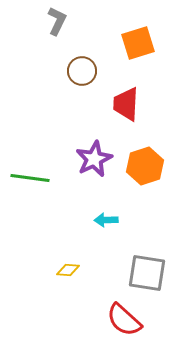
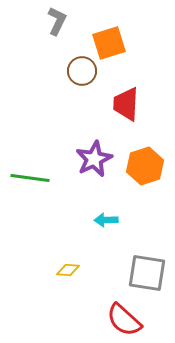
orange square: moved 29 px left
